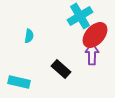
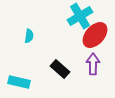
purple arrow: moved 1 px right, 10 px down
black rectangle: moved 1 px left
